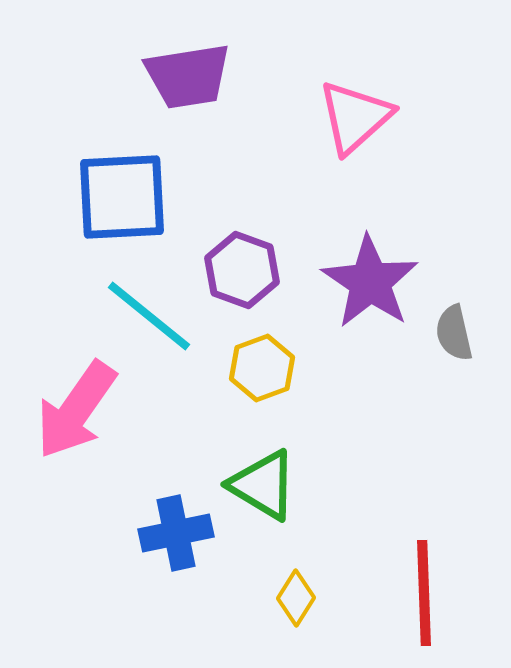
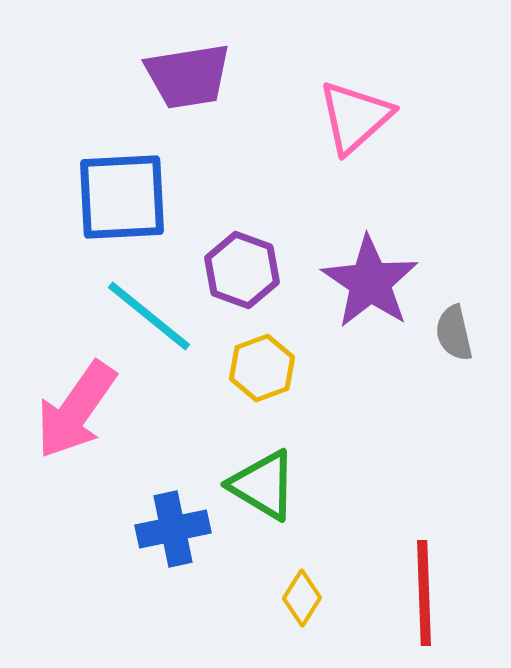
blue cross: moved 3 px left, 4 px up
yellow diamond: moved 6 px right
